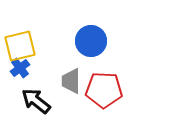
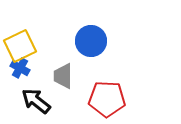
yellow square: rotated 12 degrees counterclockwise
blue cross: rotated 24 degrees counterclockwise
gray trapezoid: moved 8 px left, 5 px up
red pentagon: moved 3 px right, 9 px down
